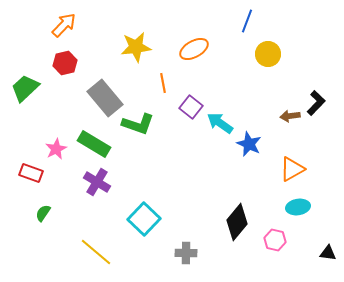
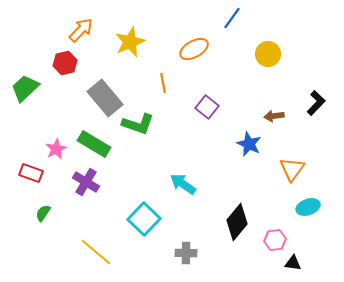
blue line: moved 15 px left, 3 px up; rotated 15 degrees clockwise
orange arrow: moved 17 px right, 5 px down
yellow star: moved 6 px left, 5 px up; rotated 16 degrees counterclockwise
purple square: moved 16 px right
brown arrow: moved 16 px left
cyan arrow: moved 37 px left, 61 px down
orange triangle: rotated 24 degrees counterclockwise
purple cross: moved 11 px left
cyan ellipse: moved 10 px right; rotated 10 degrees counterclockwise
pink hexagon: rotated 20 degrees counterclockwise
black triangle: moved 35 px left, 10 px down
